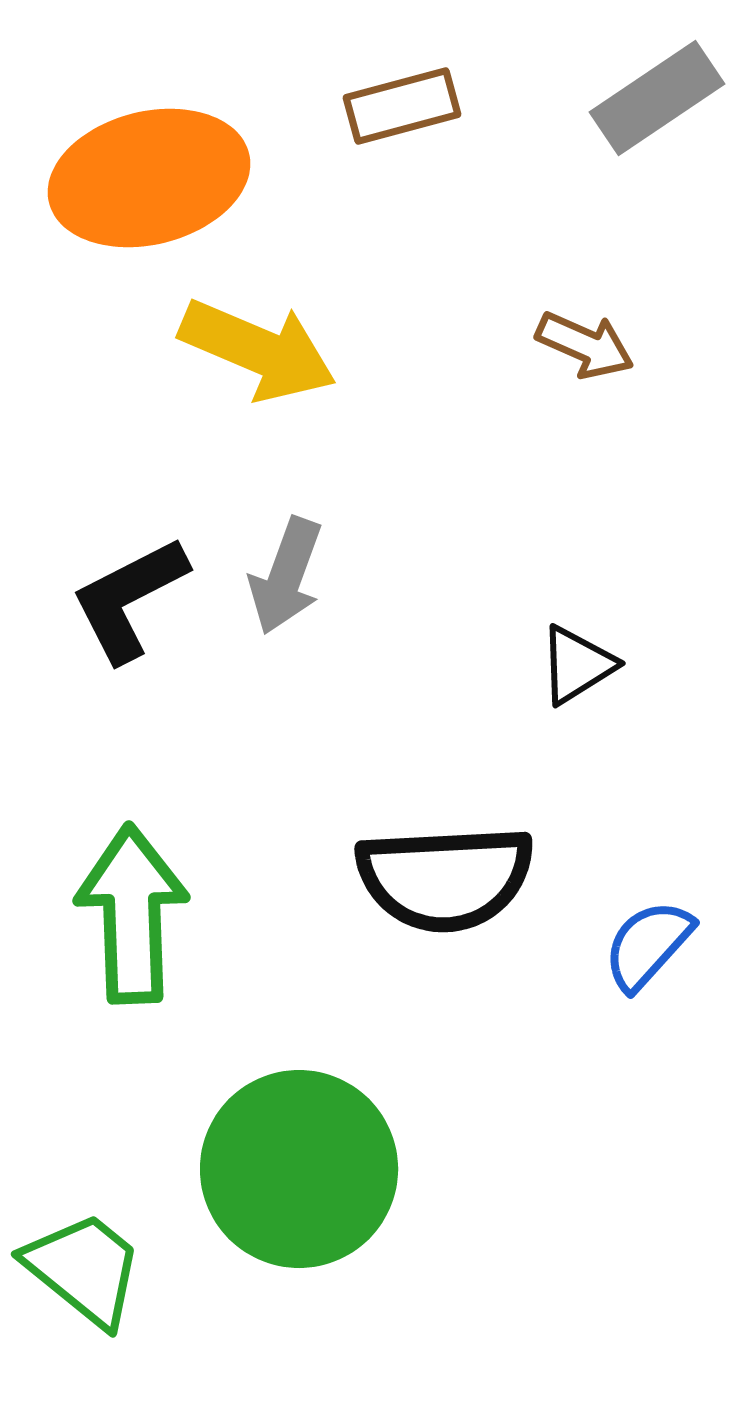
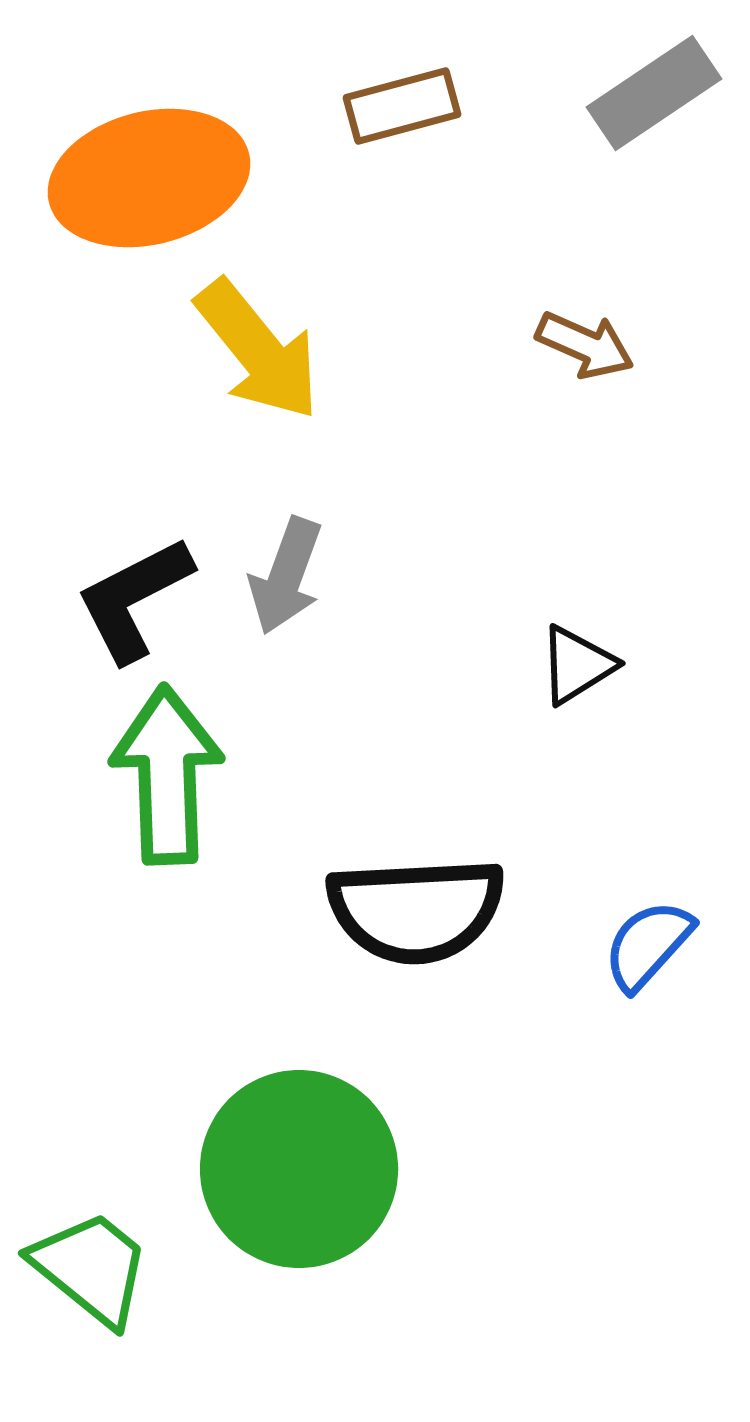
gray rectangle: moved 3 px left, 5 px up
yellow arrow: rotated 28 degrees clockwise
black L-shape: moved 5 px right
black semicircle: moved 29 px left, 32 px down
green arrow: moved 35 px right, 139 px up
green trapezoid: moved 7 px right, 1 px up
